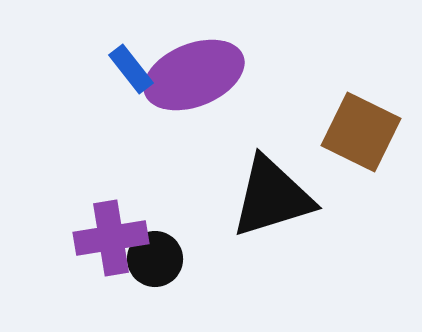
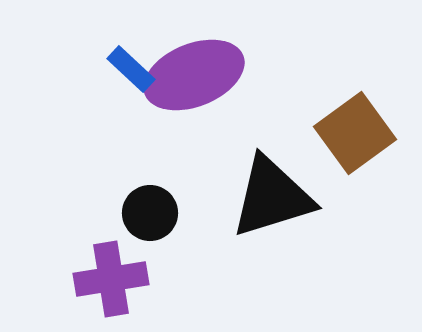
blue rectangle: rotated 9 degrees counterclockwise
brown square: moved 6 px left, 1 px down; rotated 28 degrees clockwise
purple cross: moved 41 px down
black circle: moved 5 px left, 46 px up
